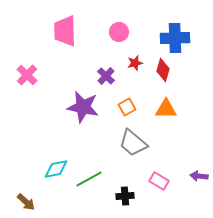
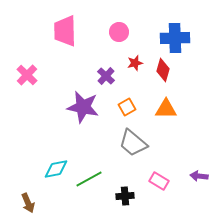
brown arrow: moved 2 px right, 1 px down; rotated 24 degrees clockwise
